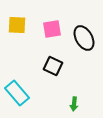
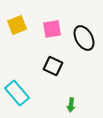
yellow square: rotated 24 degrees counterclockwise
green arrow: moved 3 px left, 1 px down
